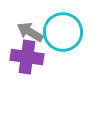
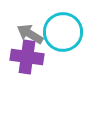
gray arrow: moved 2 px down
